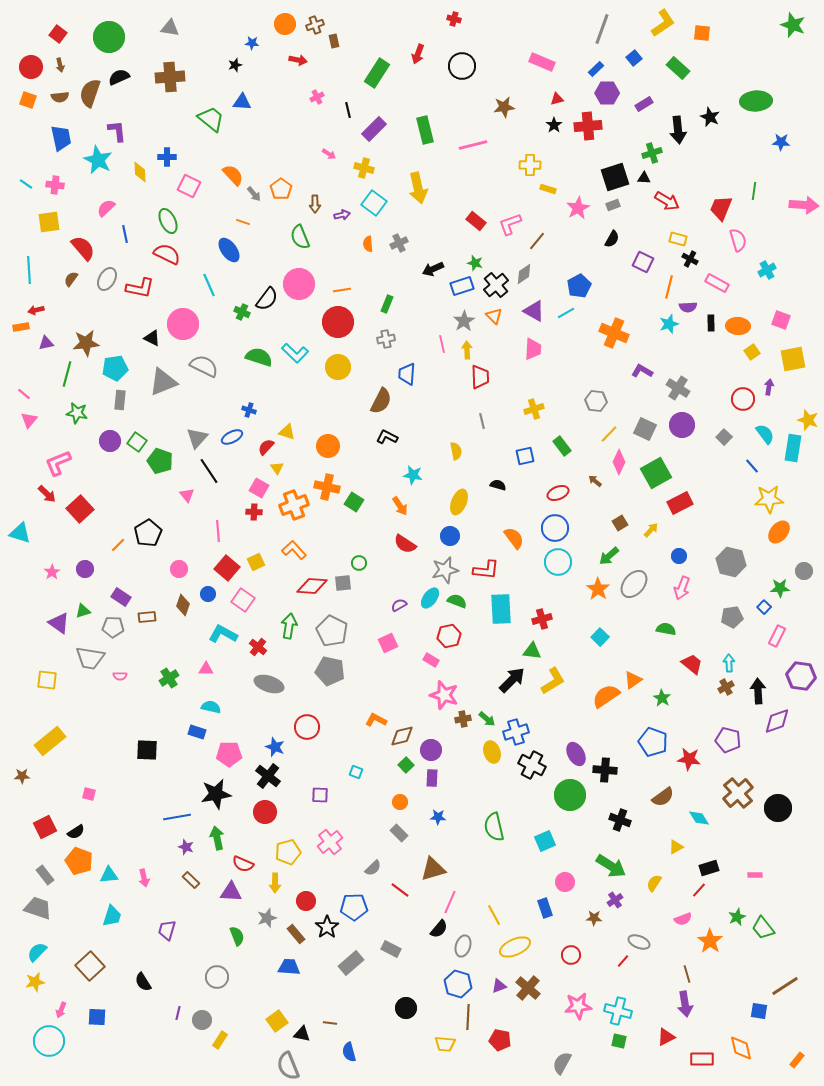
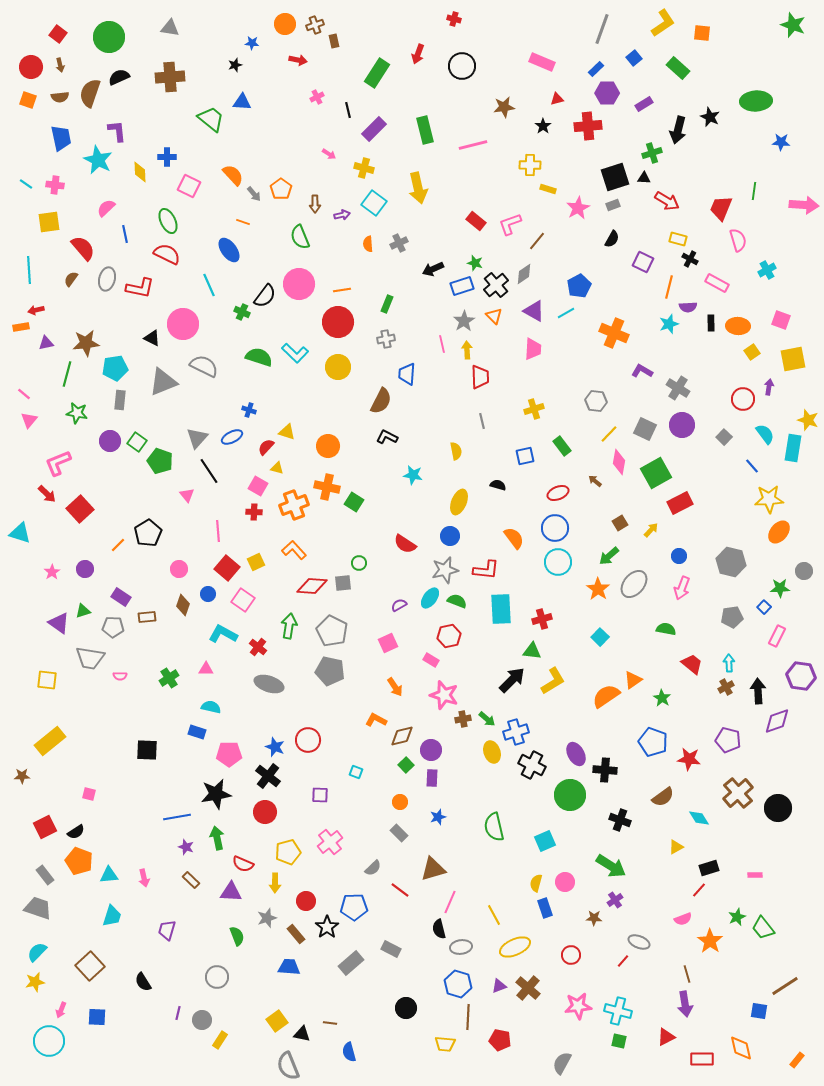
black star at (554, 125): moved 11 px left, 1 px down
black arrow at (678, 130): rotated 20 degrees clockwise
gray ellipse at (107, 279): rotated 15 degrees counterclockwise
black semicircle at (267, 299): moved 2 px left, 3 px up
pink diamond at (619, 462): rotated 15 degrees counterclockwise
yellow triangle at (277, 468): rotated 40 degrees counterclockwise
pink square at (259, 488): moved 1 px left, 2 px up
orange arrow at (400, 506): moved 5 px left, 181 px down
red circle at (307, 727): moved 1 px right, 13 px down
blue star at (438, 817): rotated 21 degrees counterclockwise
yellow semicircle at (654, 883): moved 118 px left; rotated 18 degrees counterclockwise
black semicircle at (439, 929): rotated 126 degrees clockwise
gray ellipse at (463, 946): moved 2 px left, 1 px down; rotated 65 degrees clockwise
